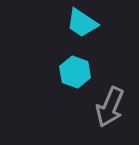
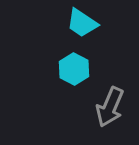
cyan hexagon: moved 1 px left, 3 px up; rotated 8 degrees clockwise
